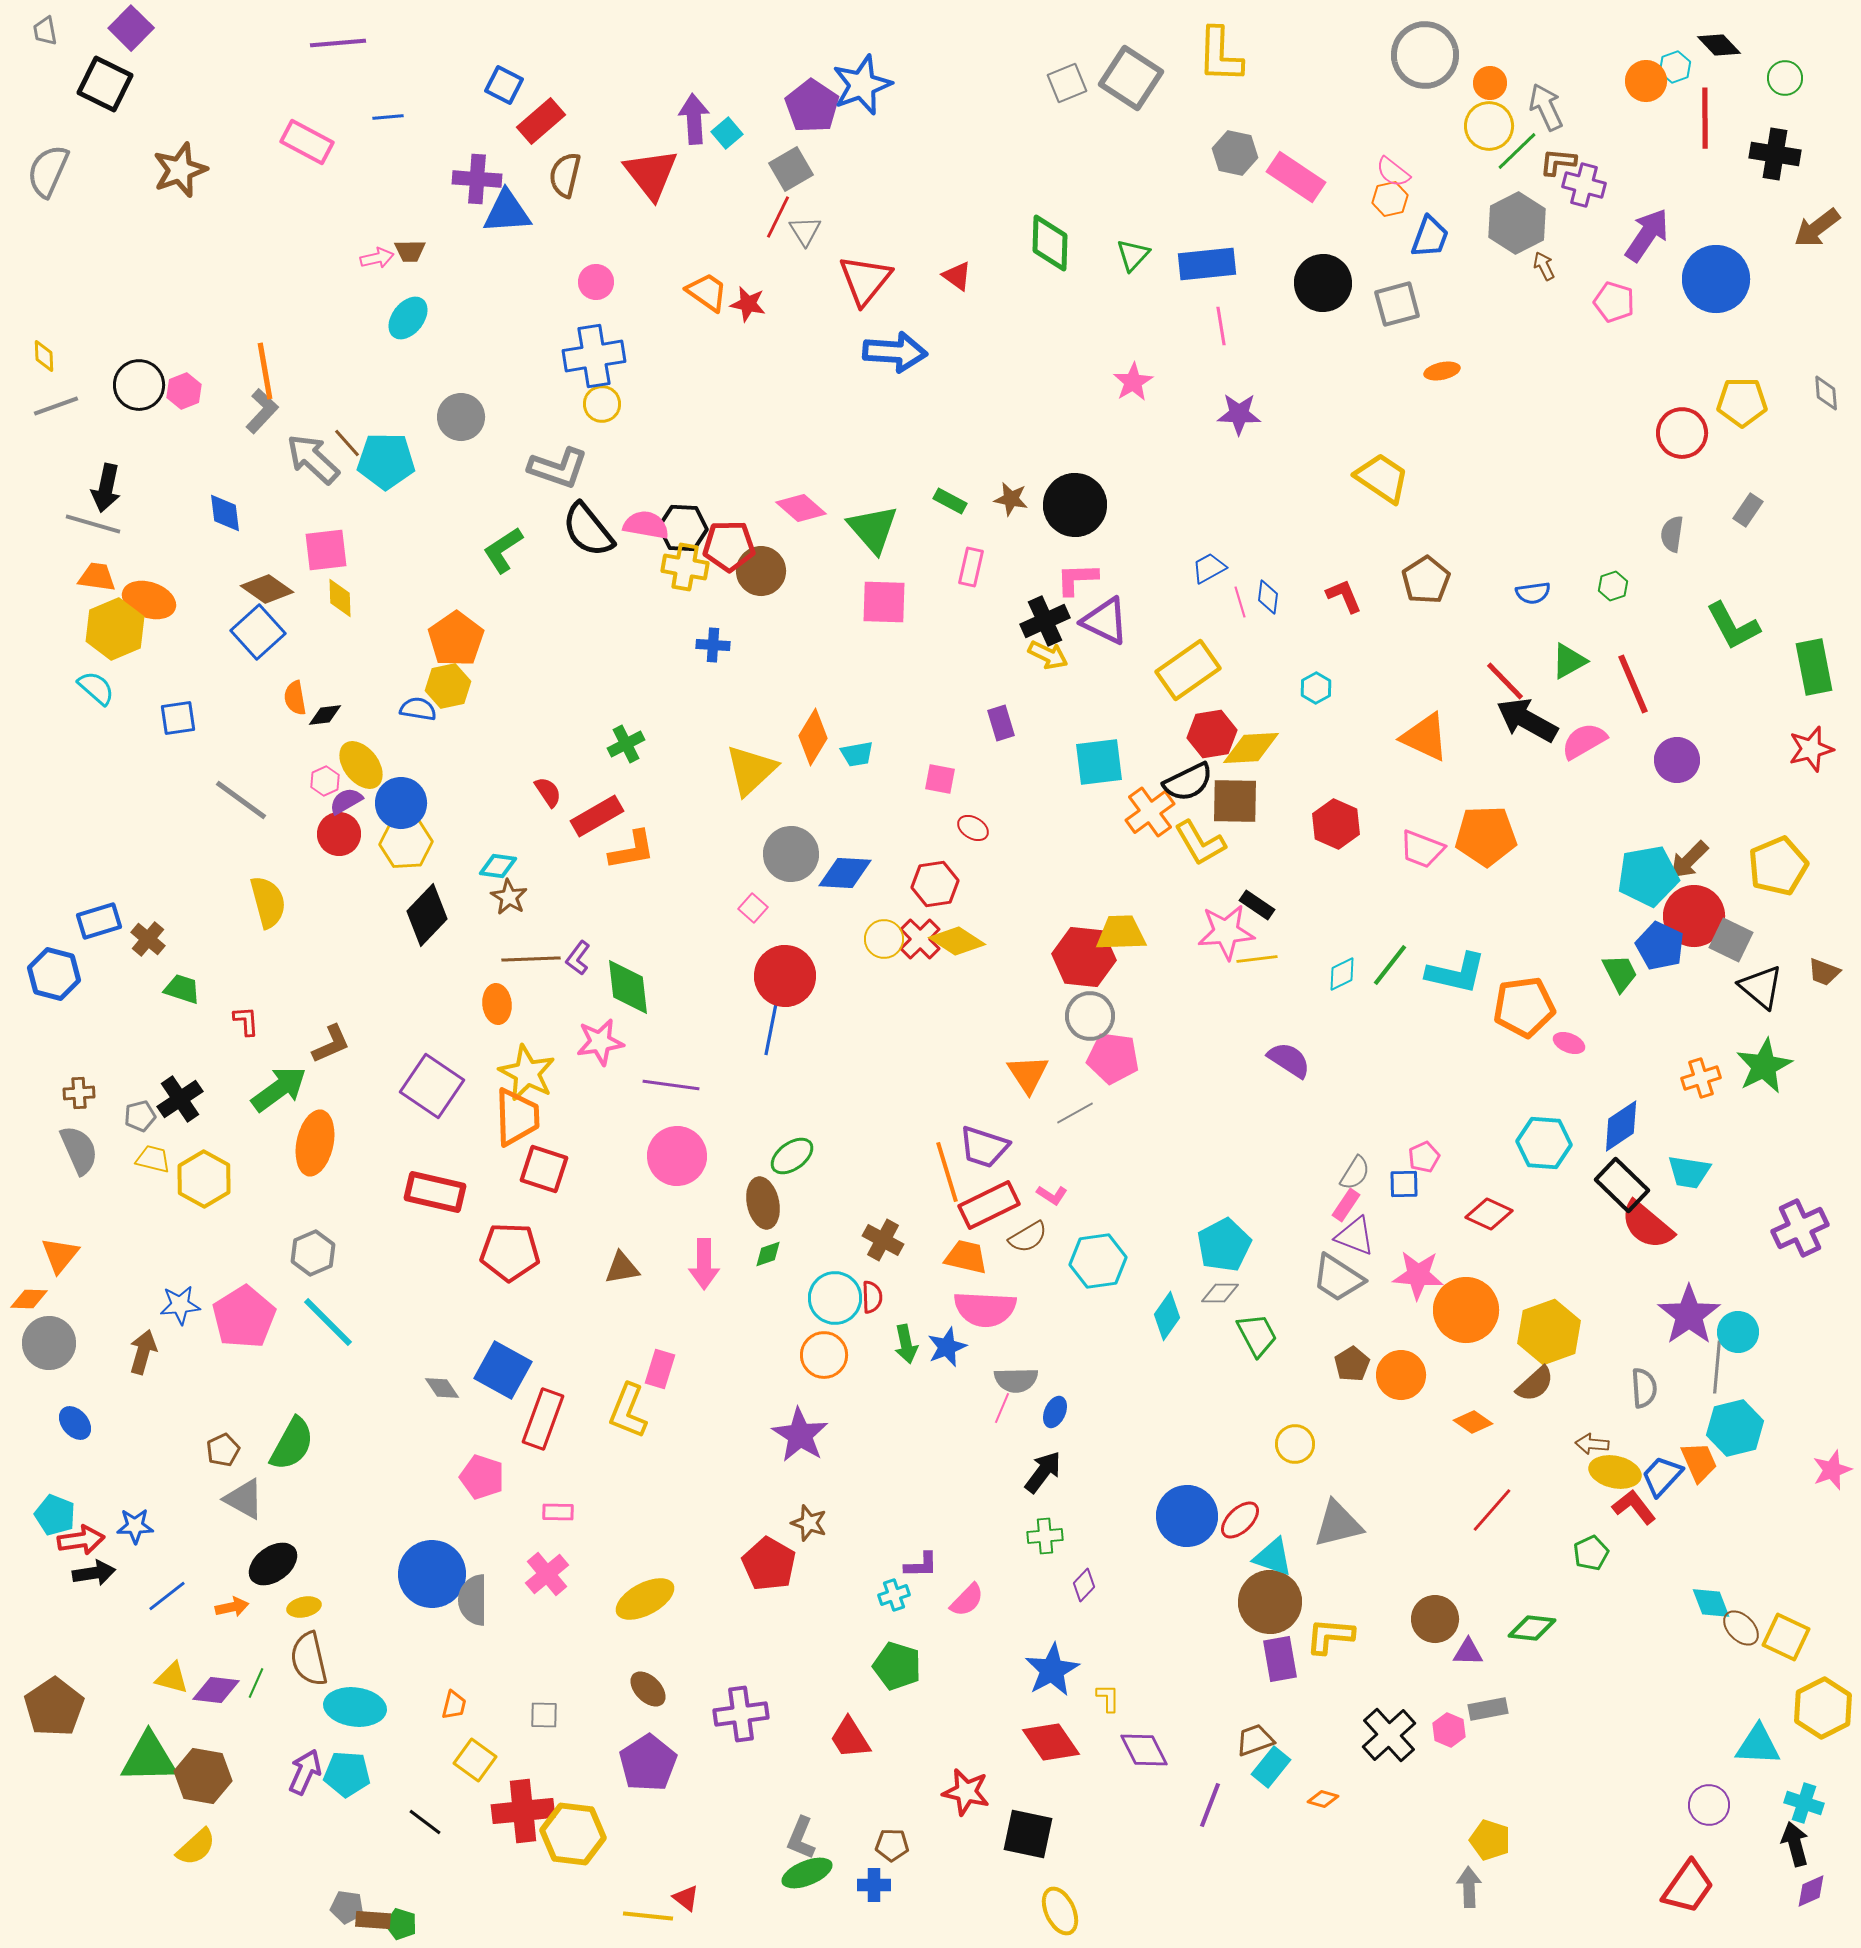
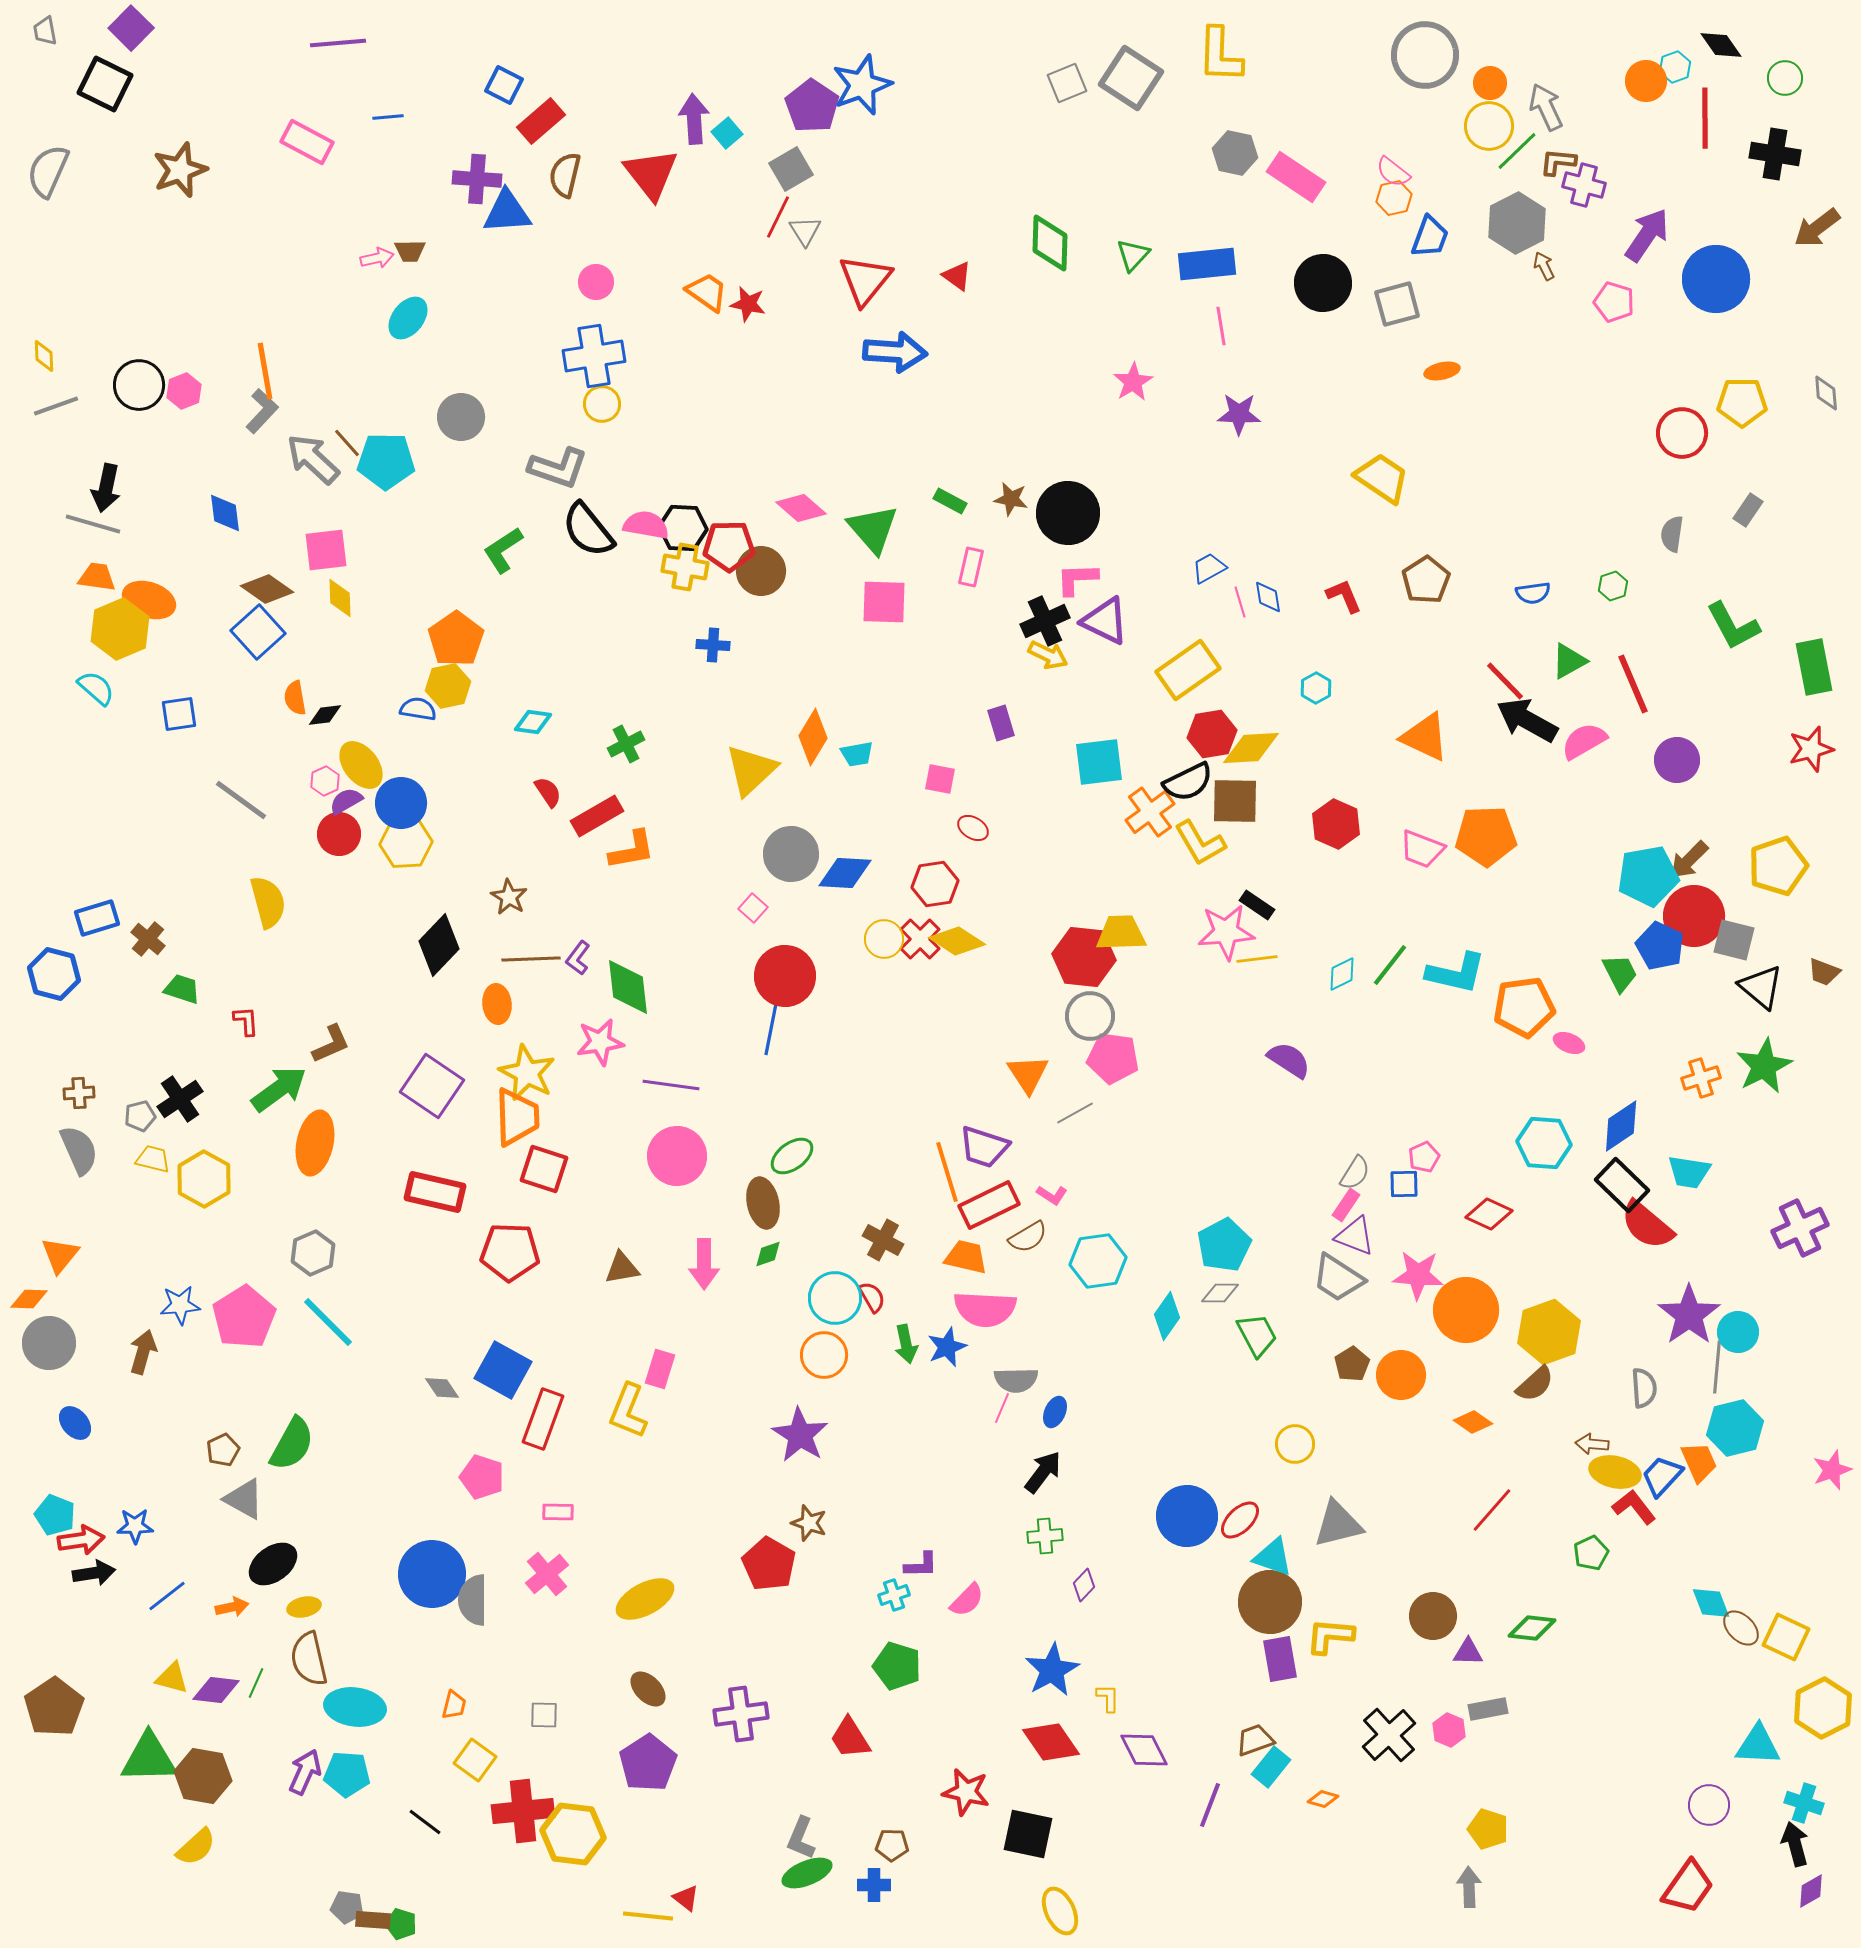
black diamond at (1719, 45): moved 2 px right; rotated 9 degrees clockwise
orange hexagon at (1390, 199): moved 4 px right, 1 px up
black circle at (1075, 505): moved 7 px left, 8 px down
blue diamond at (1268, 597): rotated 16 degrees counterclockwise
yellow hexagon at (115, 629): moved 5 px right
blue square at (178, 718): moved 1 px right, 4 px up
cyan diamond at (498, 866): moved 35 px right, 144 px up
yellow pentagon at (1778, 866): rotated 4 degrees clockwise
black diamond at (427, 915): moved 12 px right, 30 px down
blue rectangle at (99, 921): moved 2 px left, 3 px up
gray square at (1731, 940): moved 3 px right; rotated 12 degrees counterclockwise
red semicircle at (872, 1297): rotated 28 degrees counterclockwise
brown circle at (1435, 1619): moved 2 px left, 3 px up
yellow pentagon at (1490, 1840): moved 2 px left, 11 px up
purple diamond at (1811, 1891): rotated 6 degrees counterclockwise
